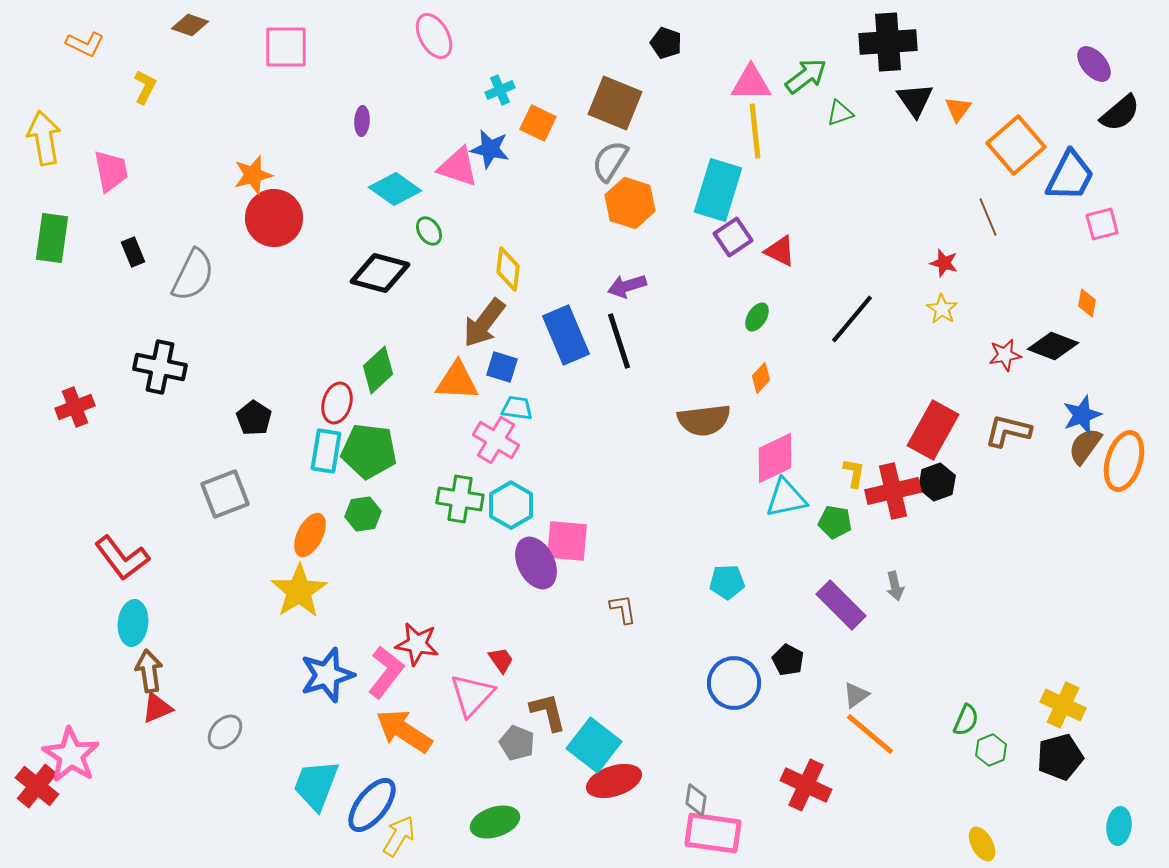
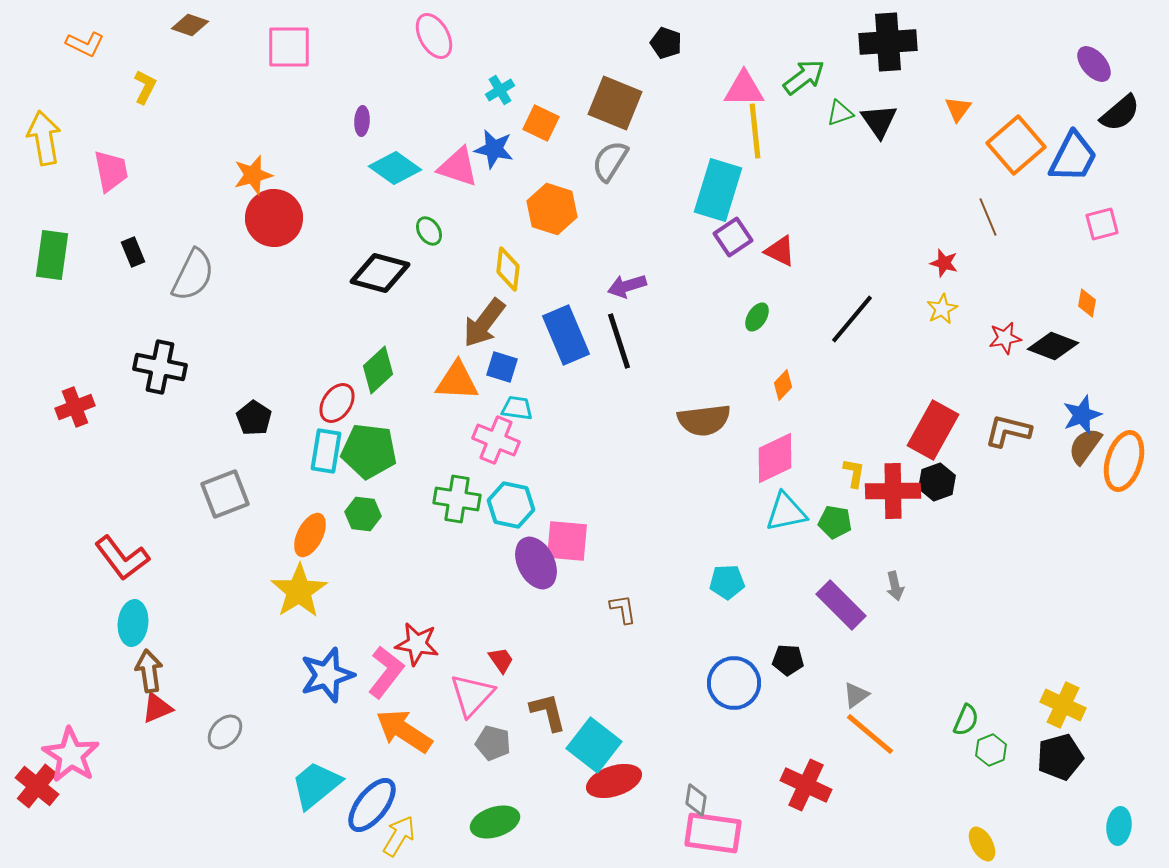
pink square at (286, 47): moved 3 px right
green arrow at (806, 76): moved 2 px left, 1 px down
pink triangle at (751, 83): moved 7 px left, 6 px down
cyan cross at (500, 90): rotated 8 degrees counterclockwise
black triangle at (915, 100): moved 36 px left, 21 px down
orange square at (538, 123): moved 3 px right
blue star at (490, 149): moved 4 px right
blue trapezoid at (1070, 176): moved 3 px right, 19 px up
cyan diamond at (395, 189): moved 21 px up
orange hexagon at (630, 203): moved 78 px left, 6 px down
green rectangle at (52, 238): moved 17 px down
yellow star at (942, 309): rotated 12 degrees clockwise
red star at (1005, 355): moved 17 px up
orange diamond at (761, 378): moved 22 px right, 7 px down
red ellipse at (337, 403): rotated 18 degrees clockwise
pink cross at (496, 440): rotated 9 degrees counterclockwise
red cross at (893, 491): rotated 12 degrees clockwise
cyan triangle at (786, 498): moved 14 px down
green cross at (460, 499): moved 3 px left
cyan hexagon at (511, 505): rotated 18 degrees counterclockwise
green hexagon at (363, 514): rotated 16 degrees clockwise
black pentagon at (788, 660): rotated 24 degrees counterclockwise
gray pentagon at (517, 743): moved 24 px left; rotated 8 degrees counterclockwise
cyan trapezoid at (316, 785): rotated 30 degrees clockwise
